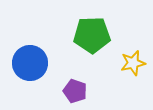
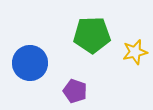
yellow star: moved 2 px right, 11 px up
